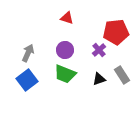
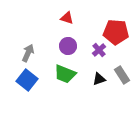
red pentagon: rotated 10 degrees clockwise
purple circle: moved 3 px right, 4 px up
blue square: rotated 15 degrees counterclockwise
